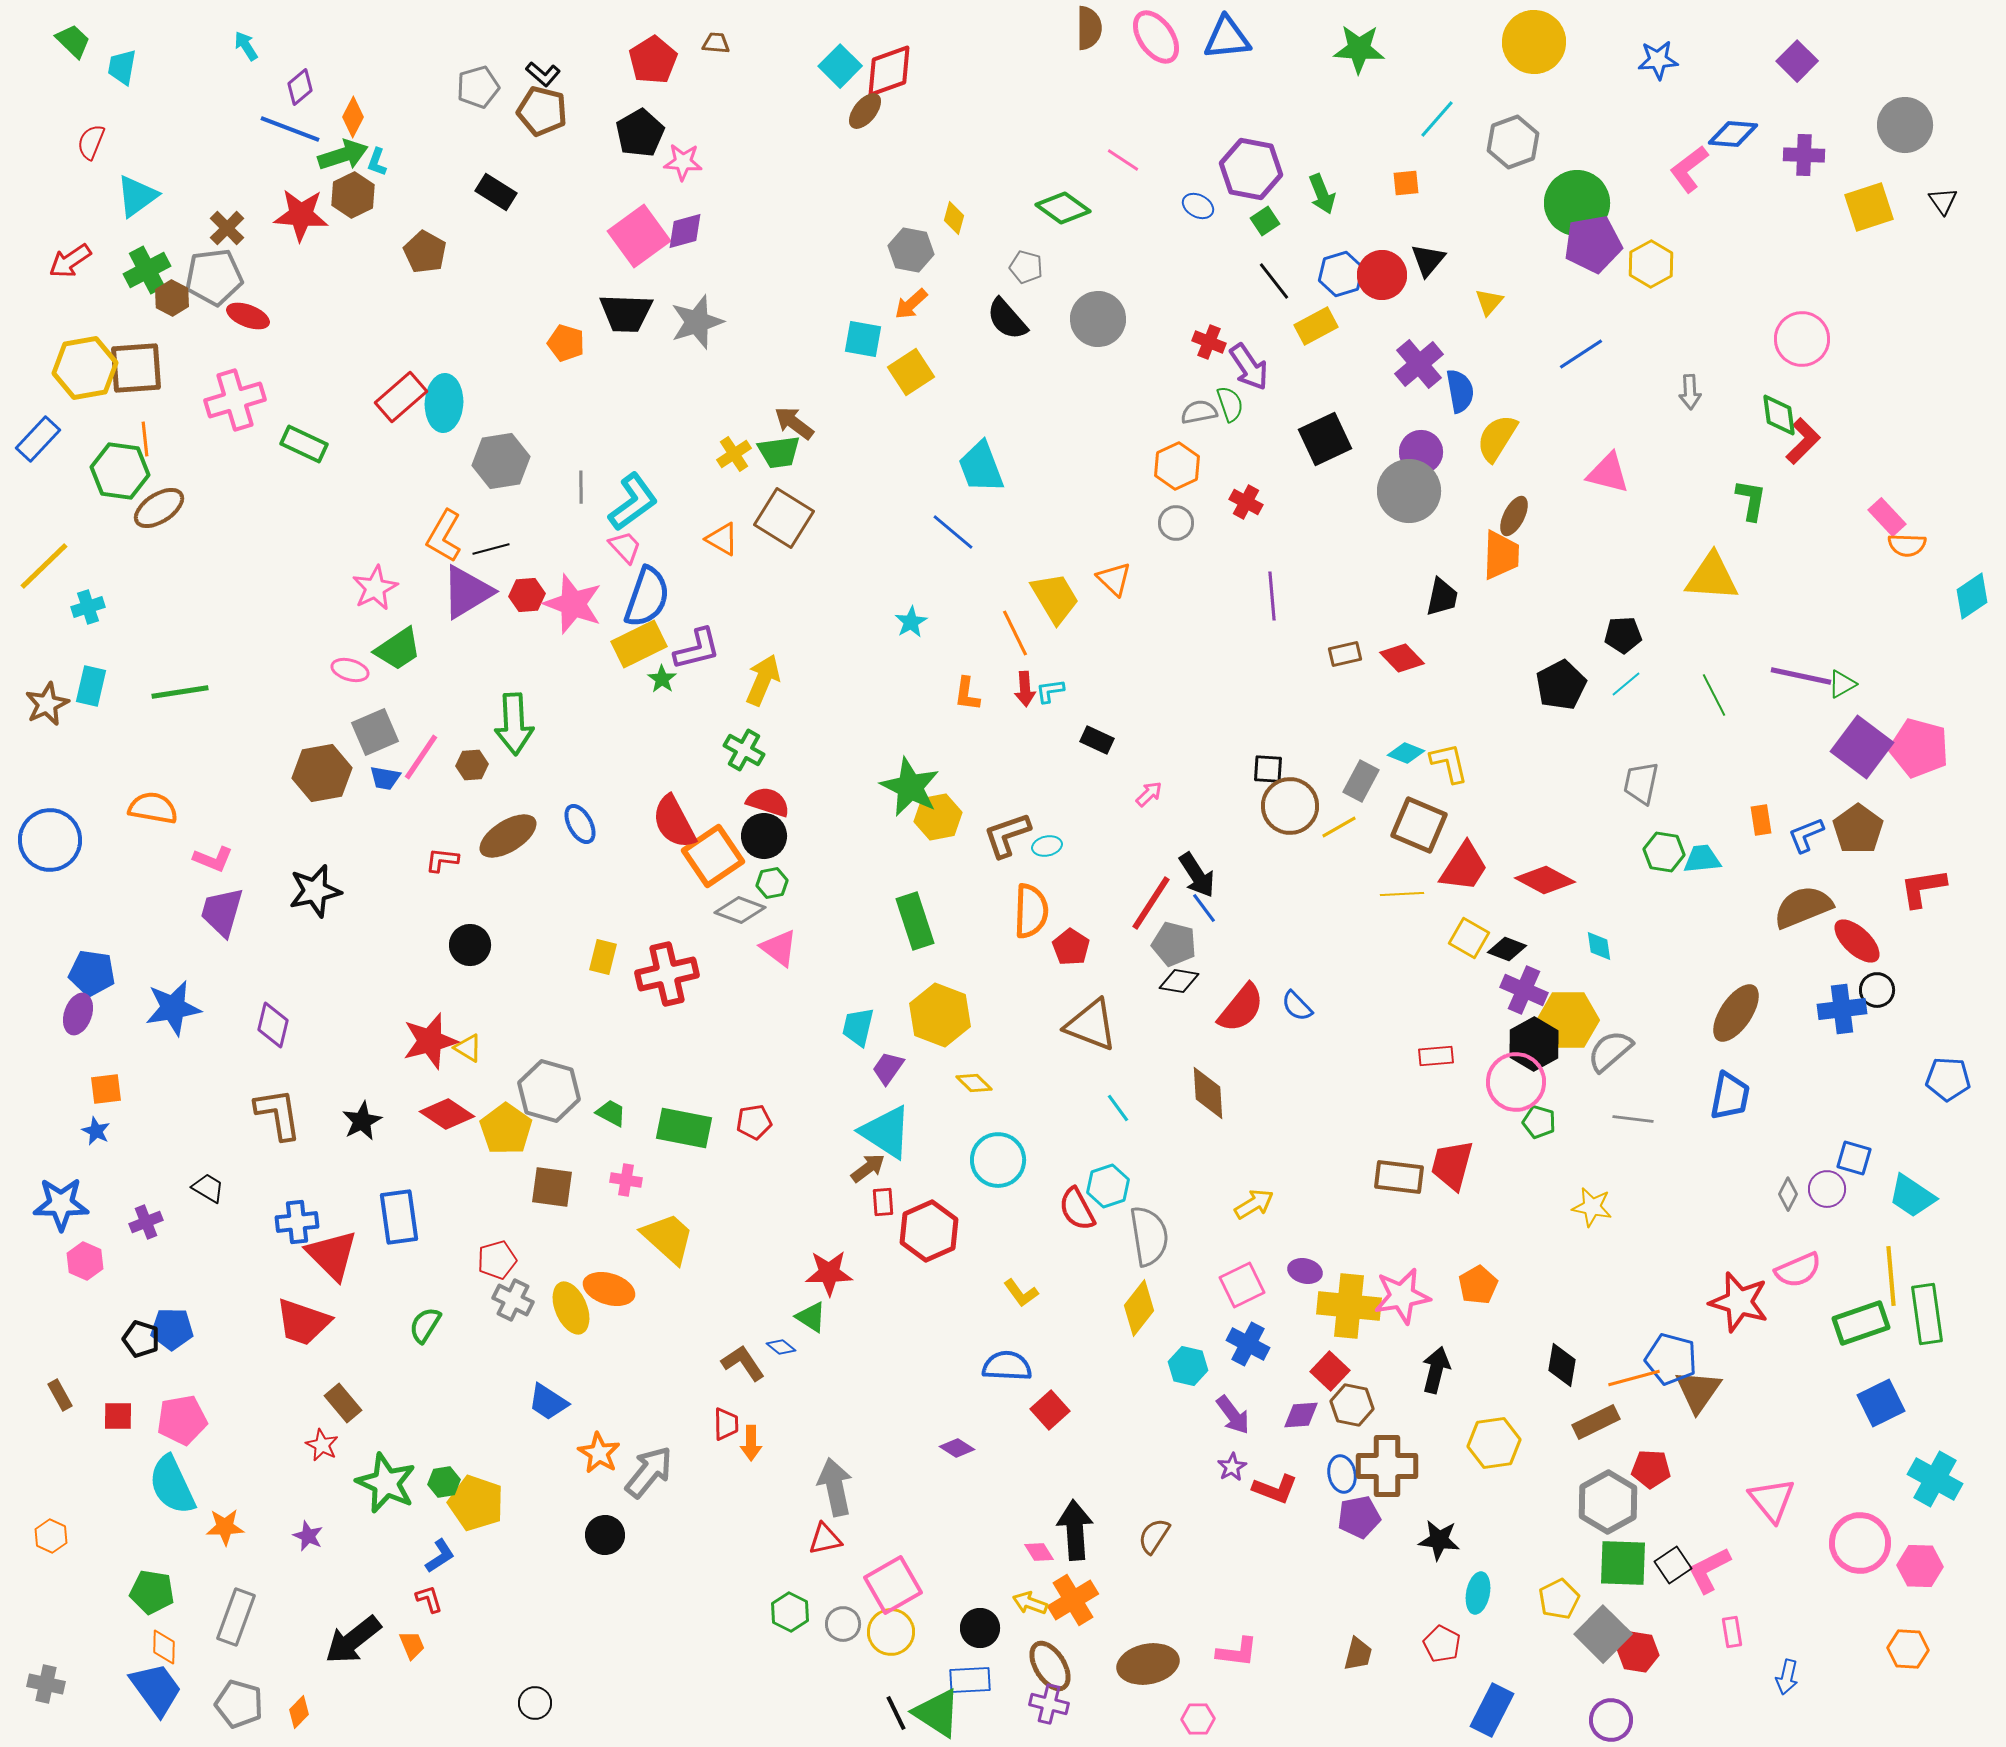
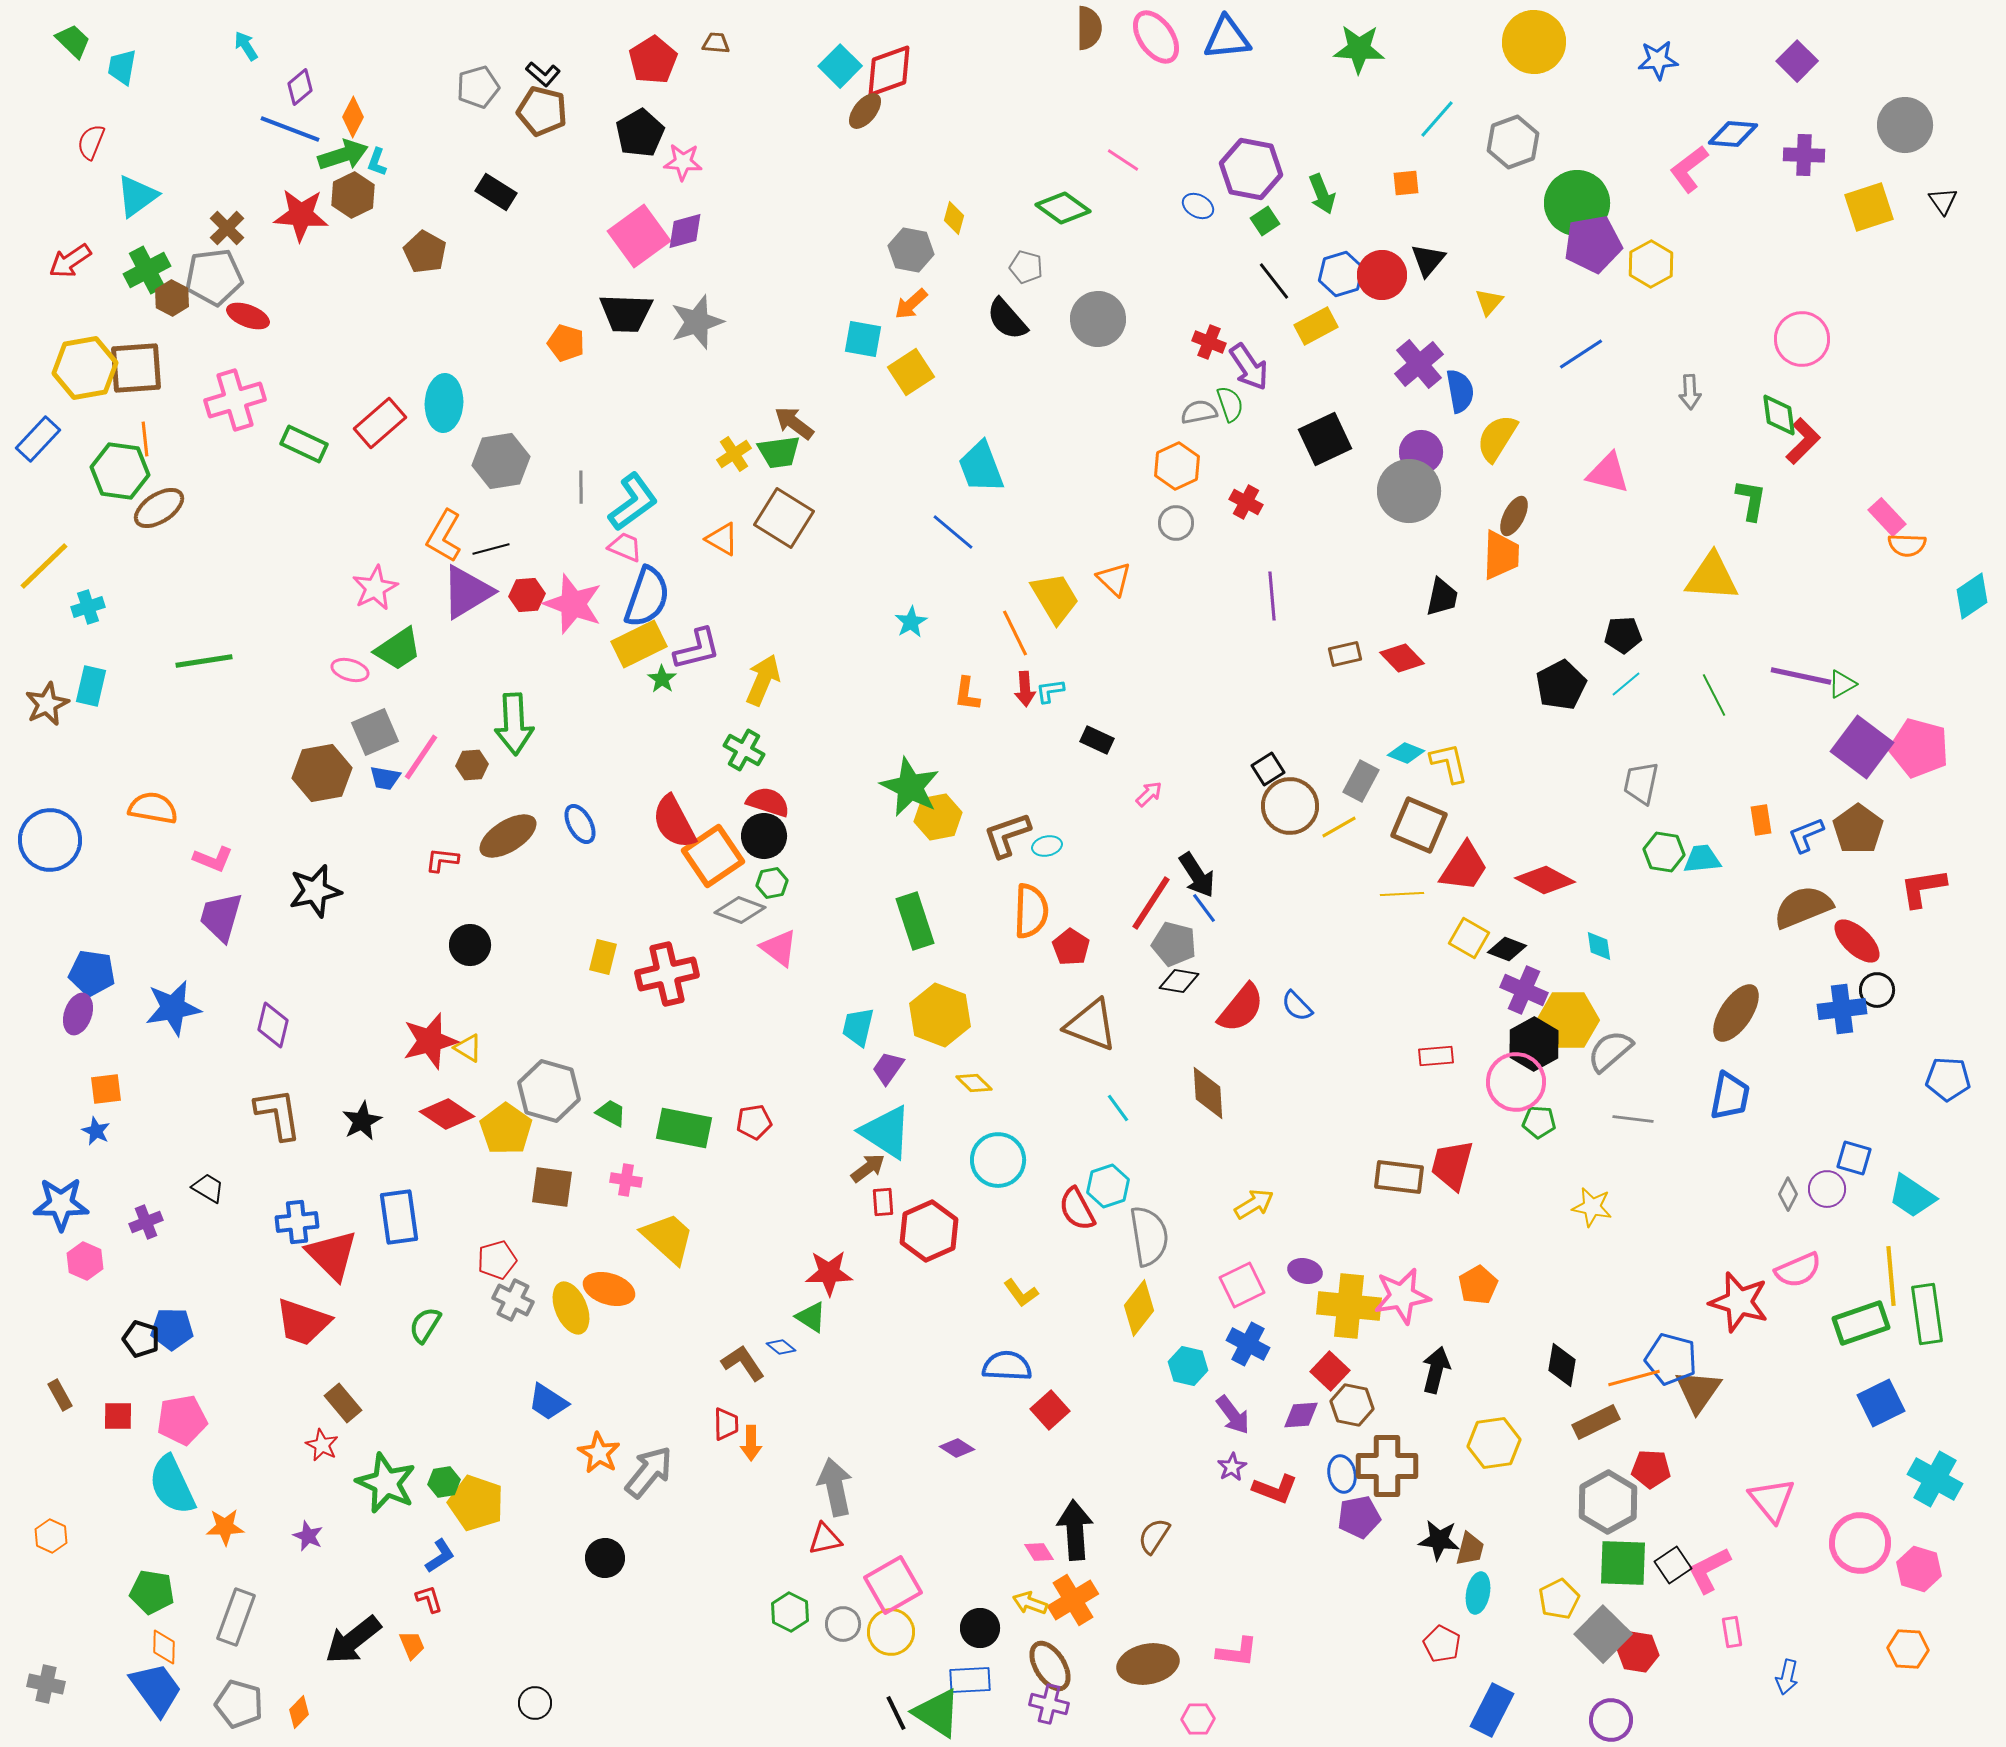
red rectangle at (401, 397): moved 21 px left, 26 px down
pink trapezoid at (625, 547): rotated 24 degrees counterclockwise
green line at (180, 692): moved 24 px right, 31 px up
black square at (1268, 769): rotated 36 degrees counterclockwise
purple trapezoid at (222, 912): moved 1 px left, 5 px down
green pentagon at (1539, 1122): rotated 12 degrees counterclockwise
black circle at (605, 1535): moved 23 px down
pink hexagon at (1920, 1566): moved 1 px left, 3 px down; rotated 15 degrees clockwise
brown trapezoid at (1358, 1654): moved 112 px right, 105 px up
